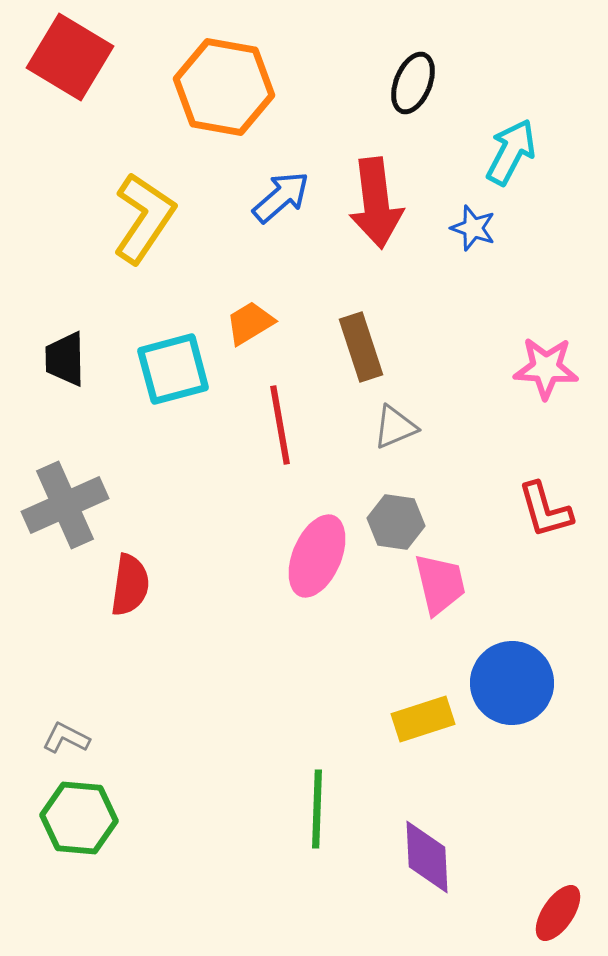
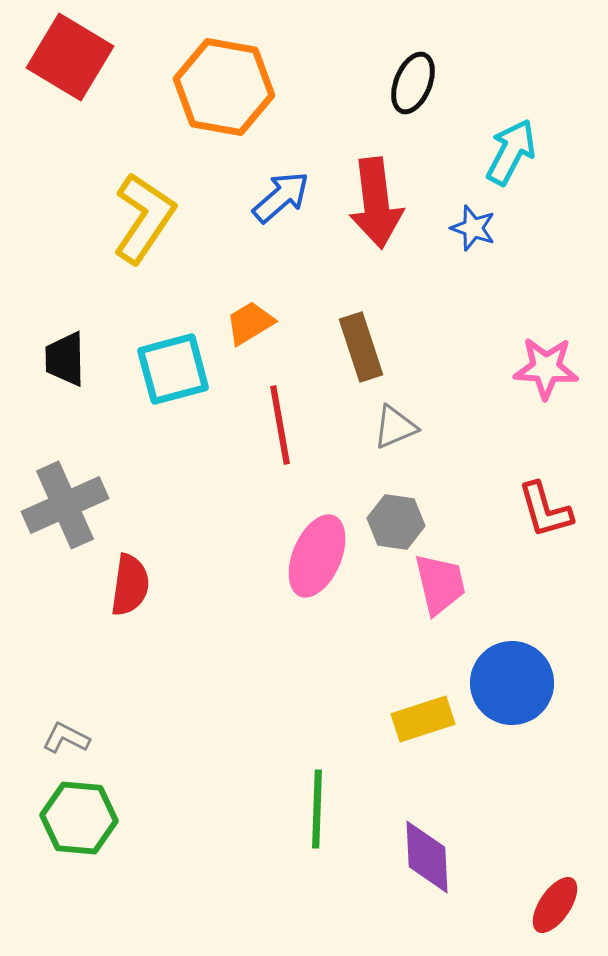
red ellipse: moved 3 px left, 8 px up
